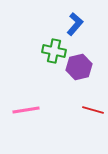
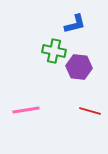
blue L-shape: rotated 35 degrees clockwise
purple hexagon: rotated 20 degrees clockwise
red line: moved 3 px left, 1 px down
